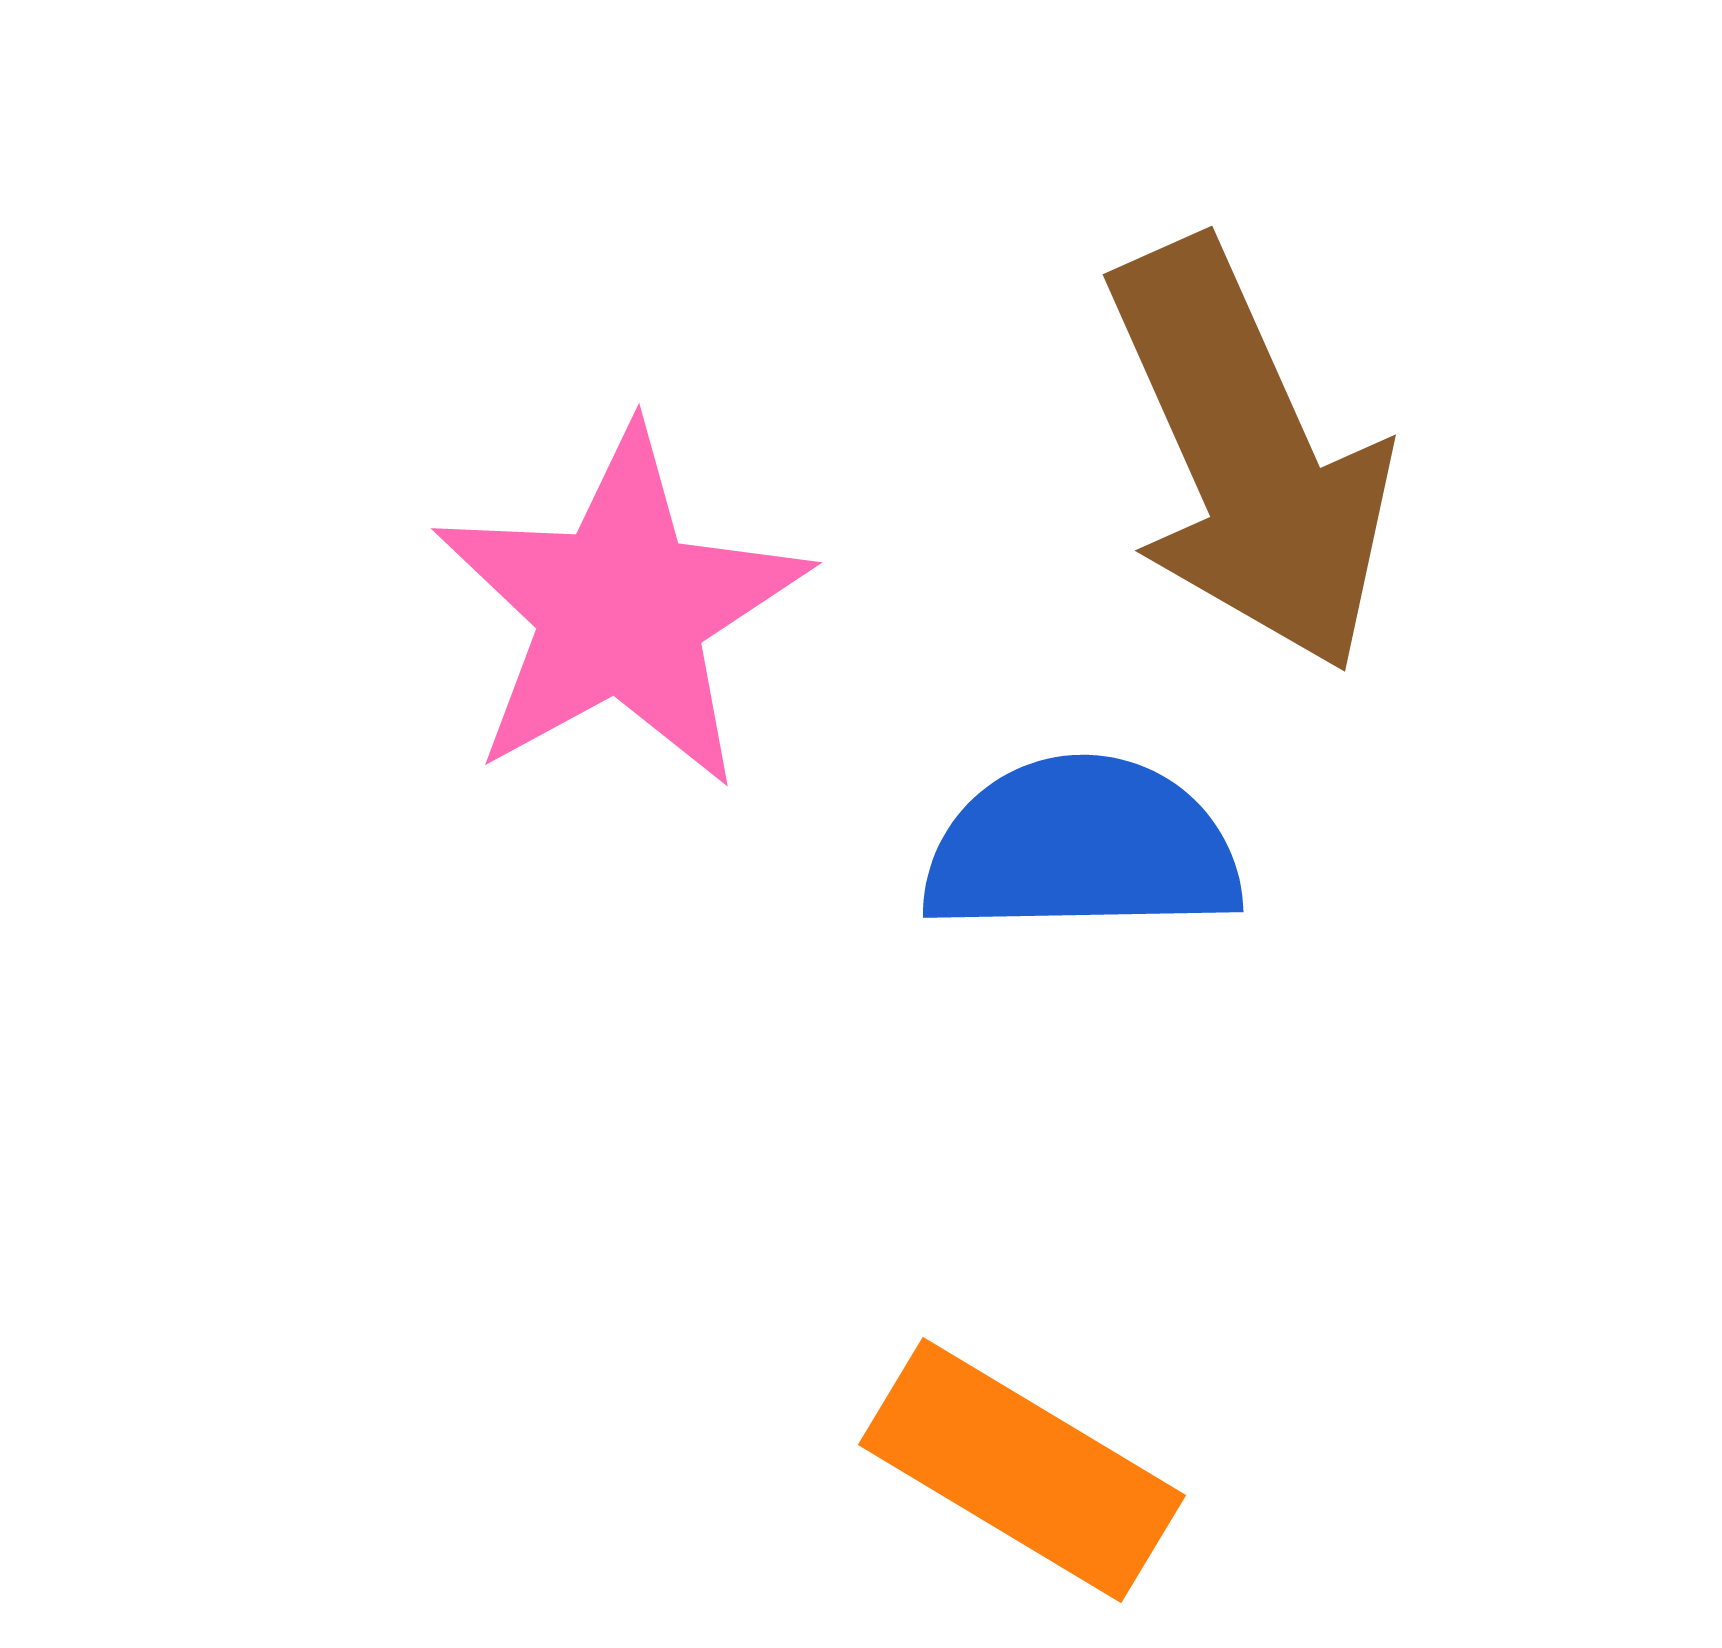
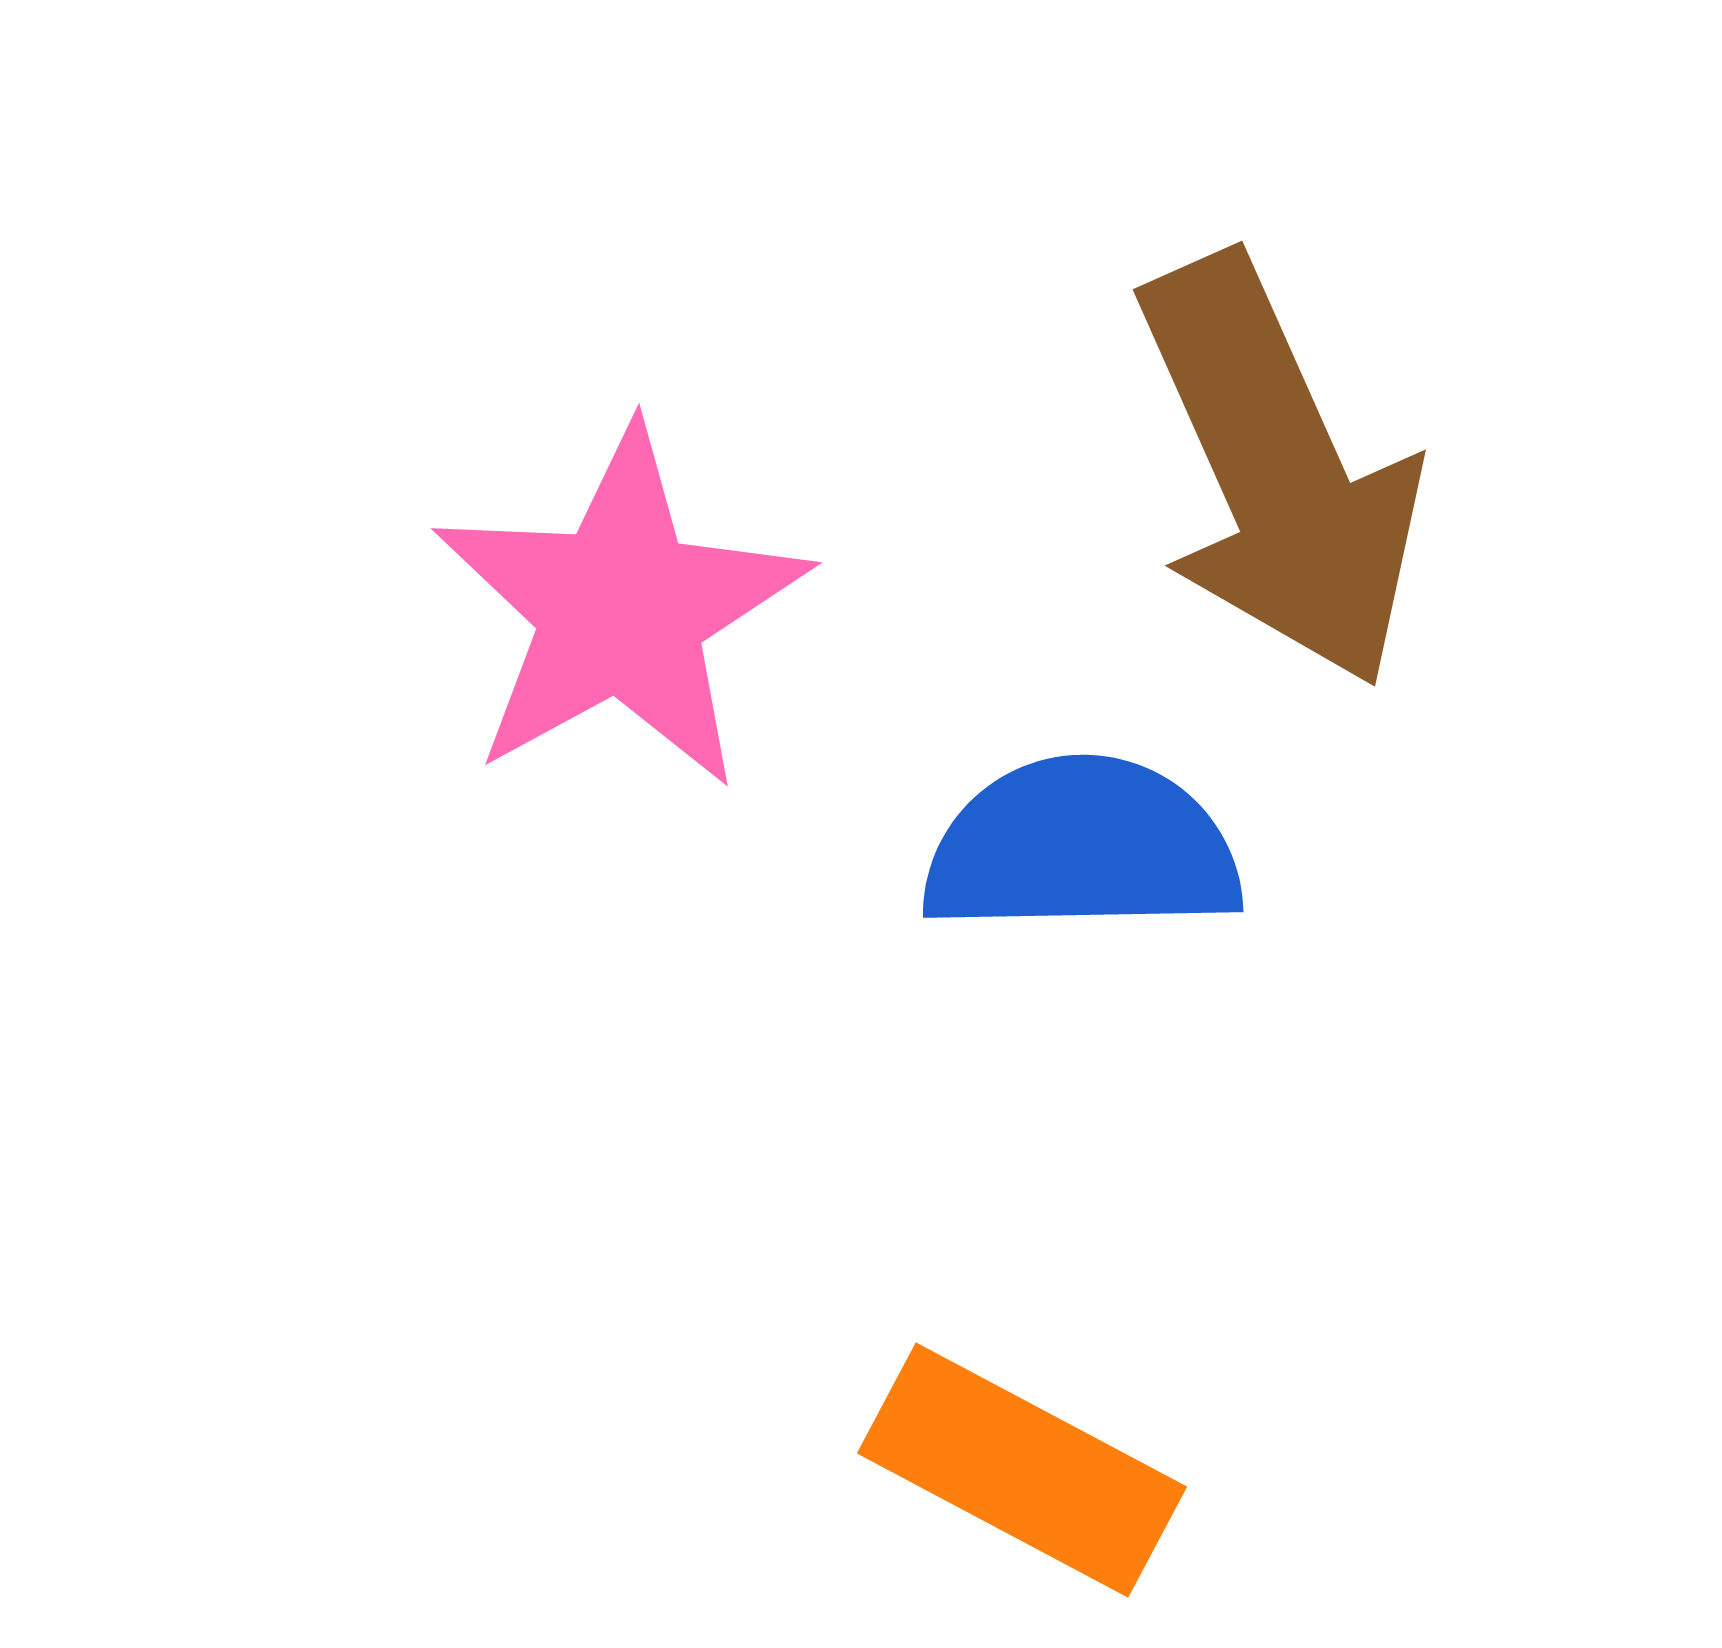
brown arrow: moved 30 px right, 15 px down
orange rectangle: rotated 3 degrees counterclockwise
